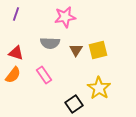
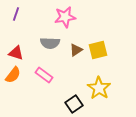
brown triangle: rotated 24 degrees clockwise
pink rectangle: rotated 18 degrees counterclockwise
